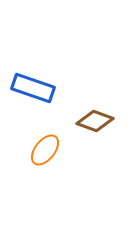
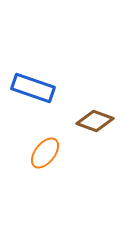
orange ellipse: moved 3 px down
